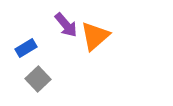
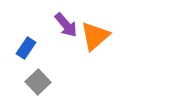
blue rectangle: rotated 25 degrees counterclockwise
gray square: moved 3 px down
